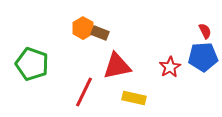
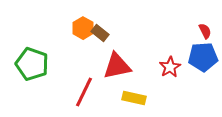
brown rectangle: rotated 18 degrees clockwise
